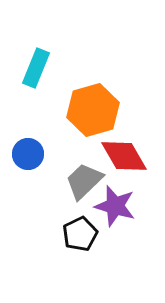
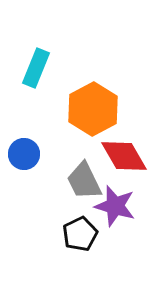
orange hexagon: moved 1 px up; rotated 12 degrees counterclockwise
blue circle: moved 4 px left
gray trapezoid: rotated 72 degrees counterclockwise
